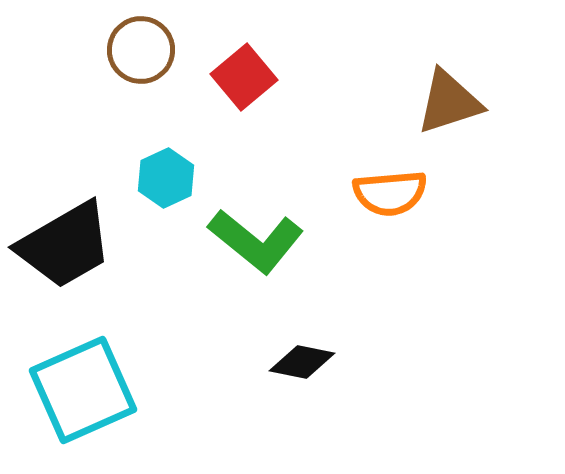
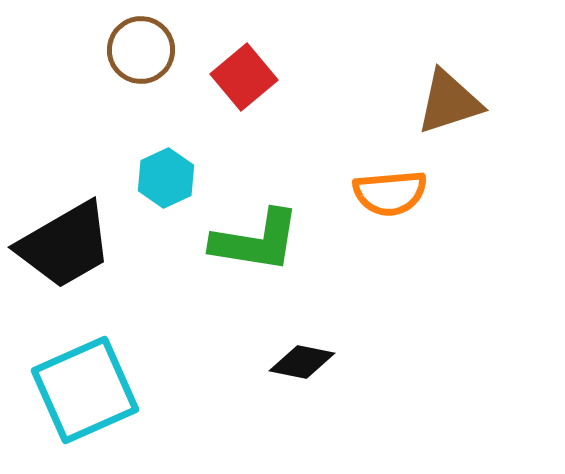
green L-shape: rotated 30 degrees counterclockwise
cyan square: moved 2 px right
